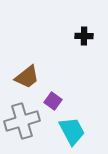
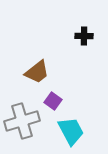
brown trapezoid: moved 10 px right, 5 px up
cyan trapezoid: moved 1 px left
